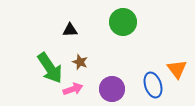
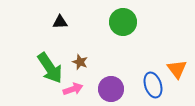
black triangle: moved 10 px left, 8 px up
purple circle: moved 1 px left
